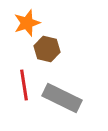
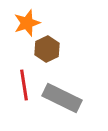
brown hexagon: rotated 20 degrees clockwise
